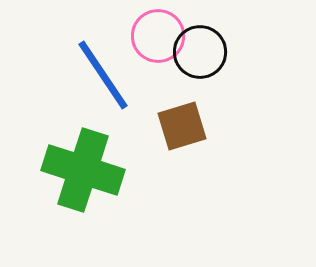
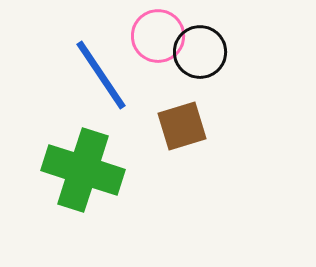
blue line: moved 2 px left
